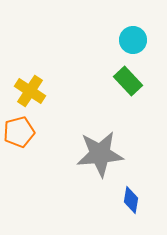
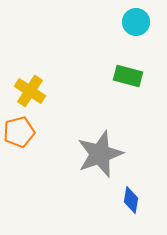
cyan circle: moved 3 px right, 18 px up
green rectangle: moved 5 px up; rotated 32 degrees counterclockwise
gray star: rotated 15 degrees counterclockwise
